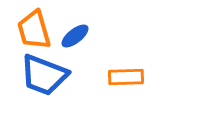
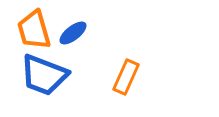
blue ellipse: moved 2 px left, 3 px up
orange rectangle: rotated 64 degrees counterclockwise
